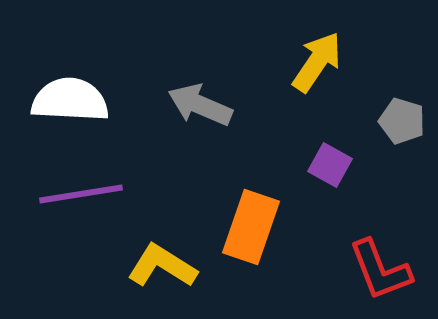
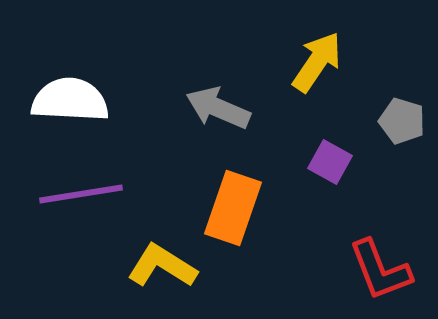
gray arrow: moved 18 px right, 3 px down
purple square: moved 3 px up
orange rectangle: moved 18 px left, 19 px up
